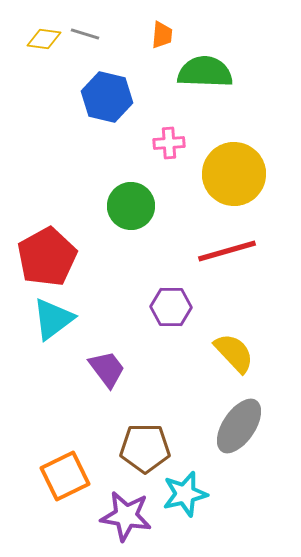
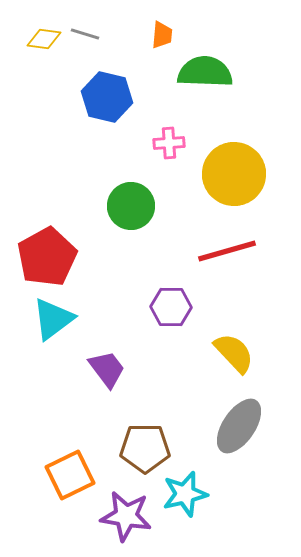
orange square: moved 5 px right, 1 px up
